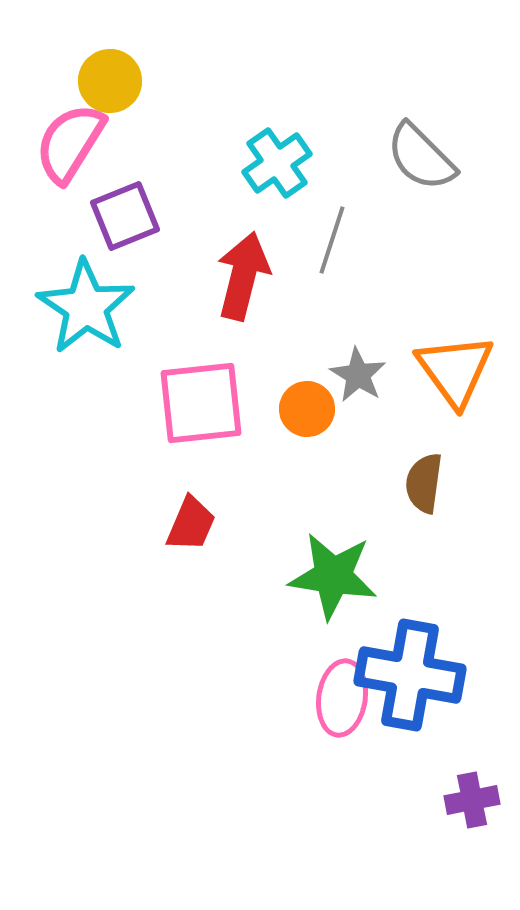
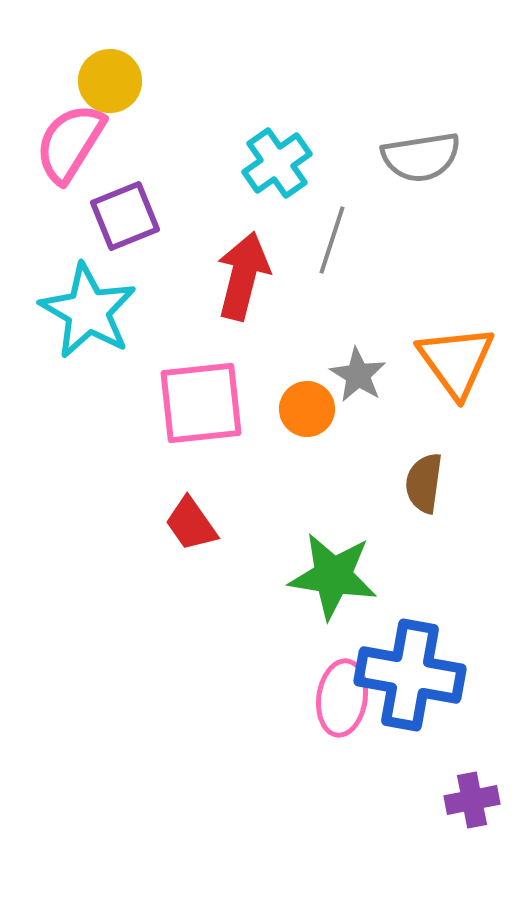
gray semicircle: rotated 54 degrees counterclockwise
cyan star: moved 2 px right, 4 px down; rotated 4 degrees counterclockwise
orange triangle: moved 1 px right, 9 px up
red trapezoid: rotated 122 degrees clockwise
